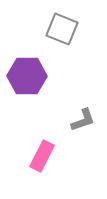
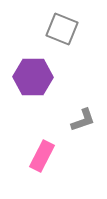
purple hexagon: moved 6 px right, 1 px down
